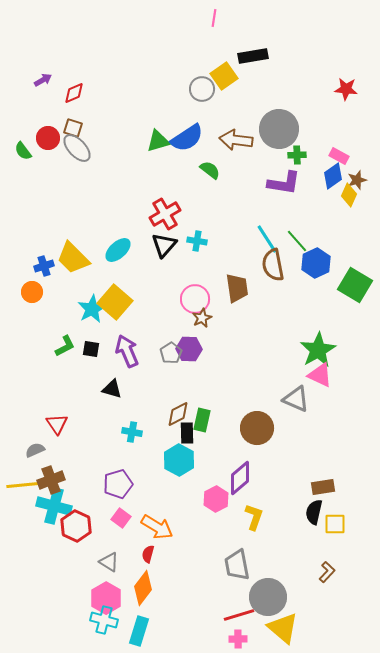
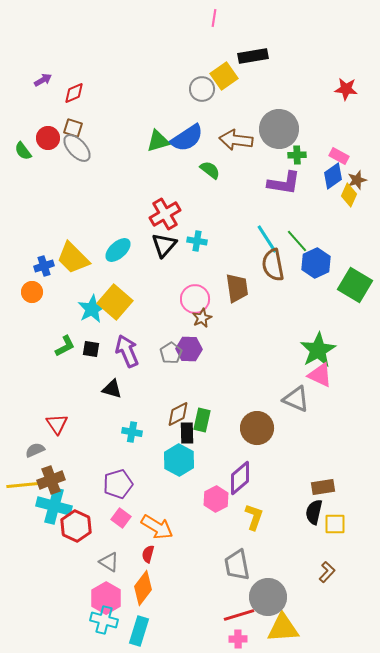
yellow triangle at (283, 628): rotated 44 degrees counterclockwise
